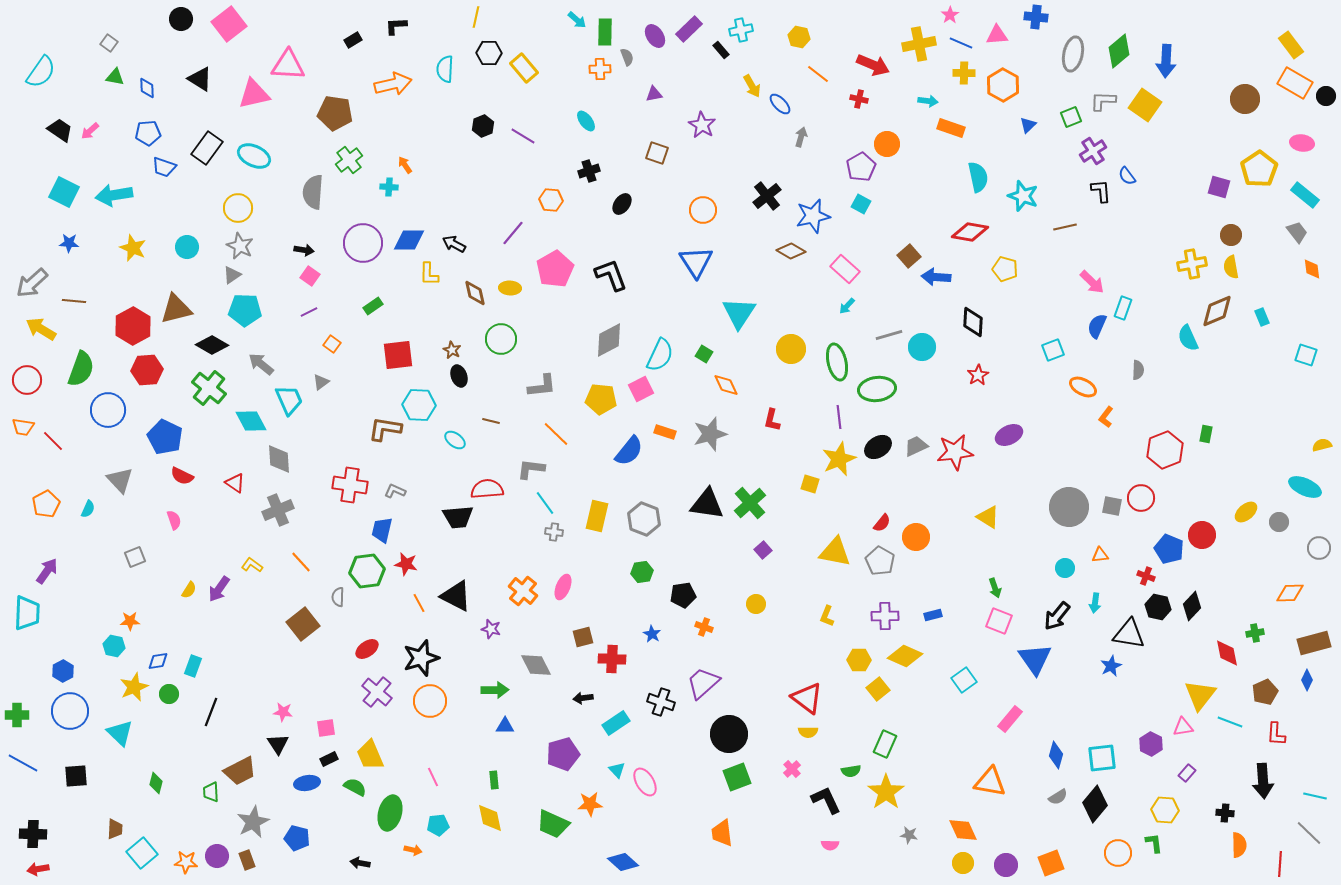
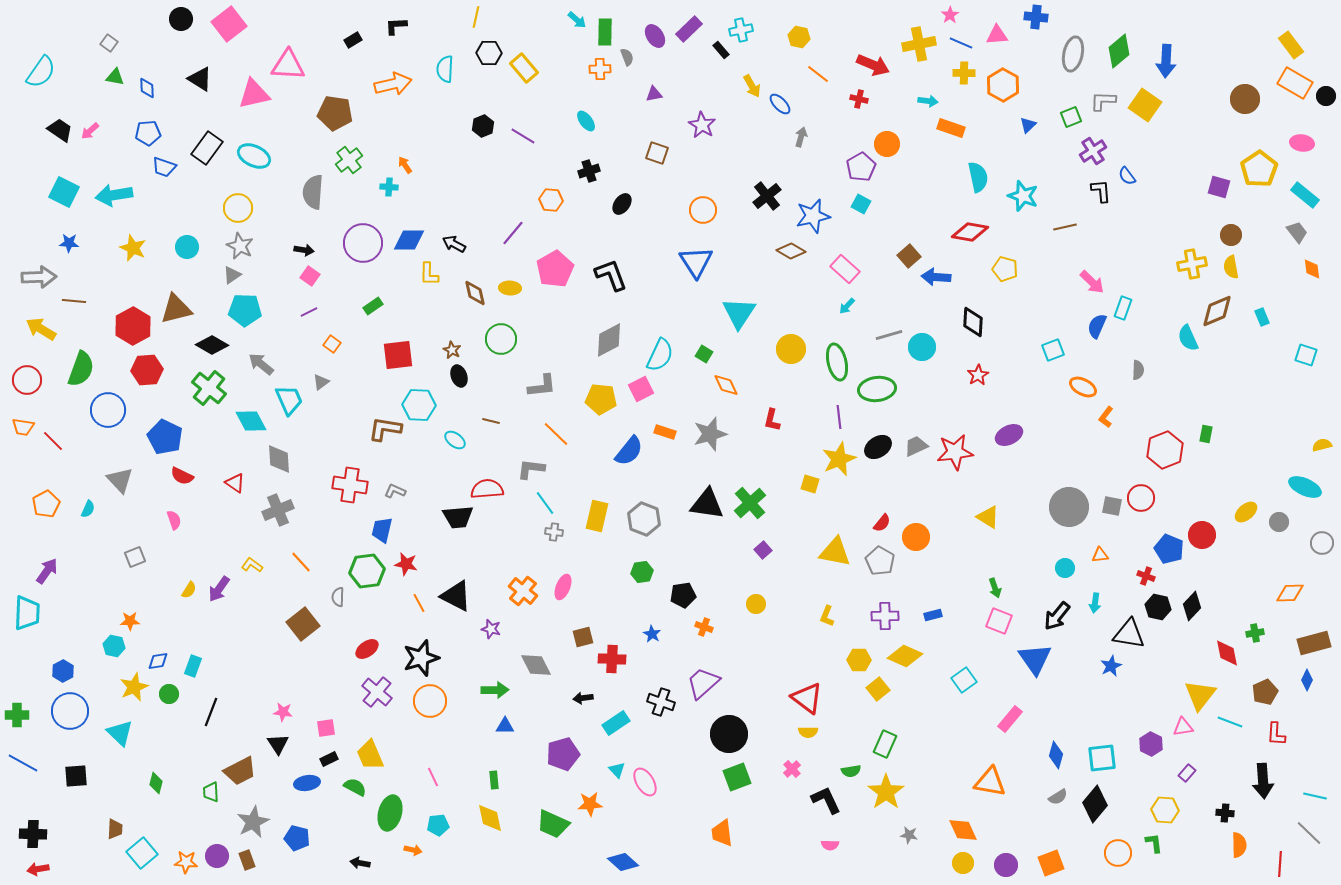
gray arrow at (32, 283): moved 7 px right, 6 px up; rotated 140 degrees counterclockwise
gray circle at (1319, 548): moved 3 px right, 5 px up
